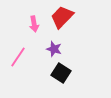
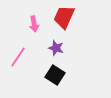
red trapezoid: moved 2 px right; rotated 20 degrees counterclockwise
purple star: moved 2 px right, 1 px up
black square: moved 6 px left, 2 px down
